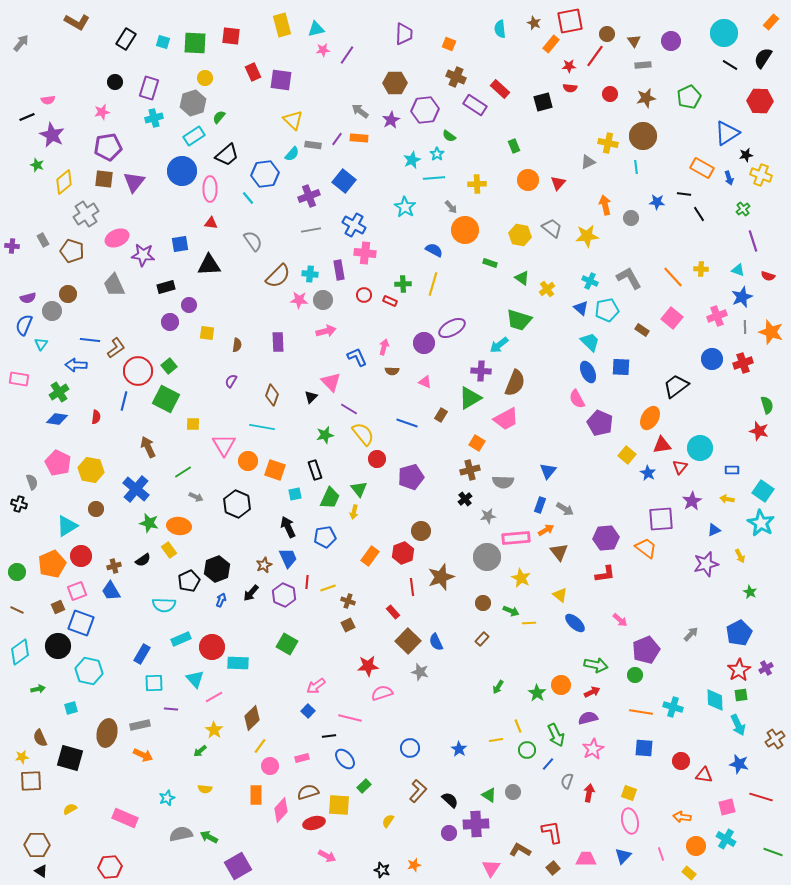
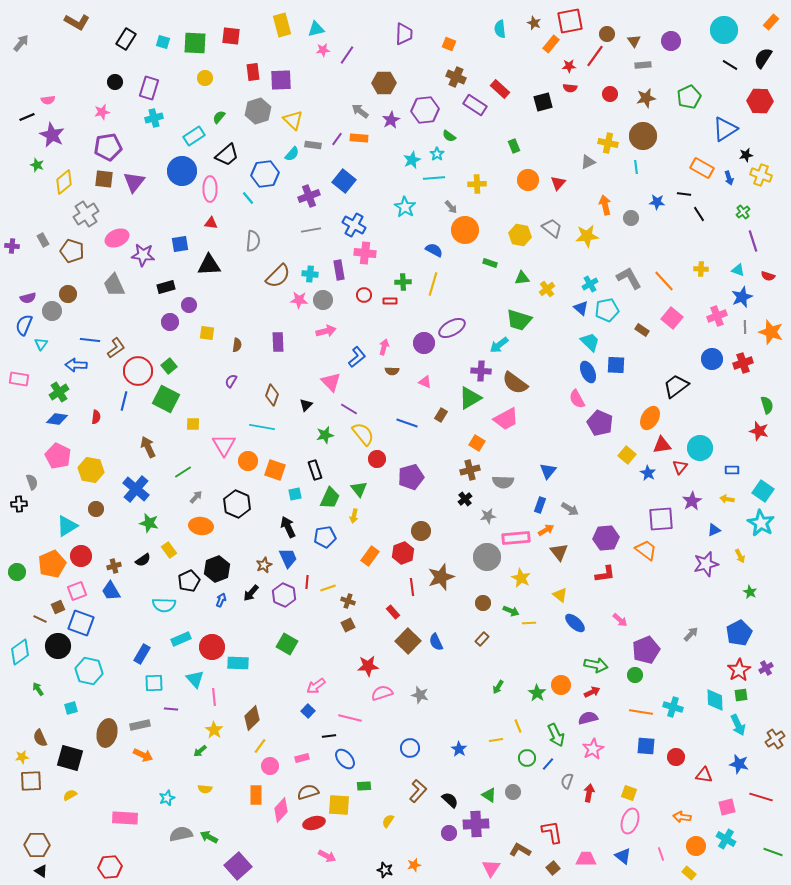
cyan circle at (724, 33): moved 3 px up
red rectangle at (253, 72): rotated 18 degrees clockwise
purple square at (281, 80): rotated 10 degrees counterclockwise
brown hexagon at (395, 83): moved 11 px left
gray hexagon at (193, 103): moved 65 px right, 8 px down
blue triangle at (727, 133): moved 2 px left, 4 px up
green cross at (743, 209): moved 3 px down
gray semicircle at (253, 241): rotated 40 degrees clockwise
orange line at (673, 277): moved 9 px left, 4 px down
green triangle at (522, 278): rotated 42 degrees counterclockwise
cyan cross at (590, 281): moved 3 px down; rotated 35 degrees clockwise
green cross at (403, 284): moved 2 px up
red rectangle at (390, 301): rotated 24 degrees counterclockwise
blue L-shape at (357, 357): rotated 75 degrees clockwise
blue square at (621, 367): moved 5 px left, 2 px up
brown semicircle at (515, 383): rotated 104 degrees clockwise
black triangle at (311, 397): moved 5 px left, 8 px down
pink pentagon at (58, 463): moved 7 px up
gray arrow at (196, 497): rotated 72 degrees counterclockwise
black cross at (19, 504): rotated 21 degrees counterclockwise
gray arrow at (565, 509): moved 5 px right
yellow arrow at (354, 512): moved 4 px down
orange ellipse at (179, 526): moved 22 px right
orange trapezoid at (646, 548): moved 2 px down
brown line at (17, 610): moved 23 px right, 9 px down
gray star at (420, 672): moved 23 px down
green arrow at (38, 689): rotated 112 degrees counterclockwise
pink line at (214, 697): rotated 66 degrees counterclockwise
blue square at (644, 748): moved 2 px right, 2 px up
green circle at (527, 750): moved 8 px down
red circle at (681, 761): moved 5 px left, 4 px up
green rectangle at (364, 786): rotated 40 degrees clockwise
yellow semicircle at (70, 809): moved 14 px up
pink rectangle at (125, 818): rotated 20 degrees counterclockwise
pink ellipse at (630, 821): rotated 30 degrees clockwise
blue triangle at (623, 856): rotated 36 degrees counterclockwise
purple square at (238, 866): rotated 12 degrees counterclockwise
black star at (382, 870): moved 3 px right
